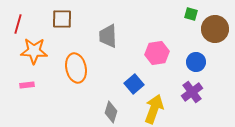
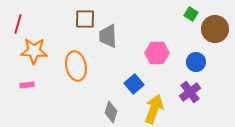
green square: rotated 16 degrees clockwise
brown square: moved 23 px right
pink hexagon: rotated 10 degrees clockwise
orange ellipse: moved 2 px up
purple cross: moved 2 px left
